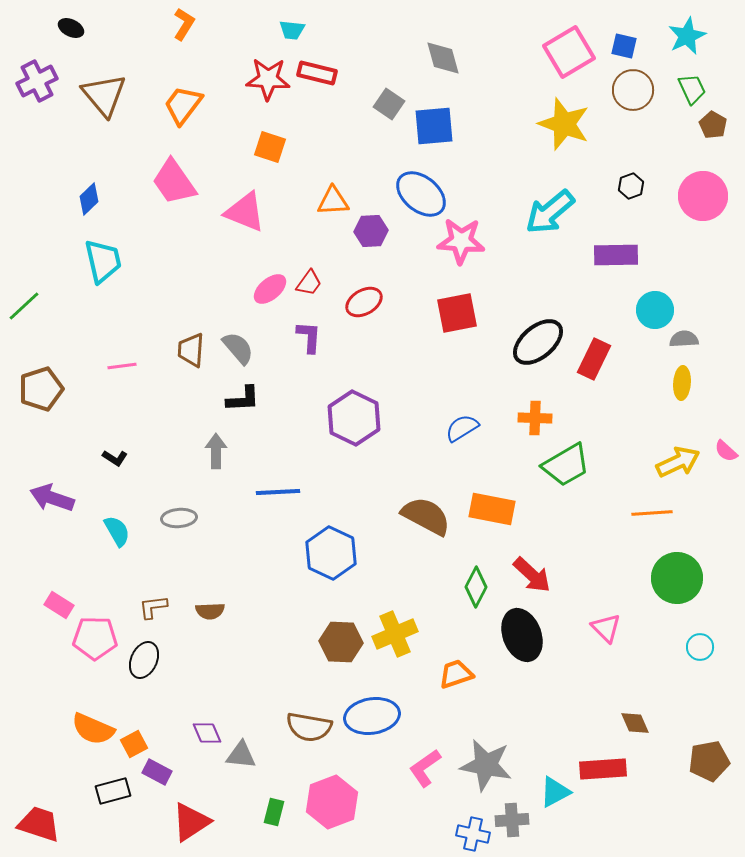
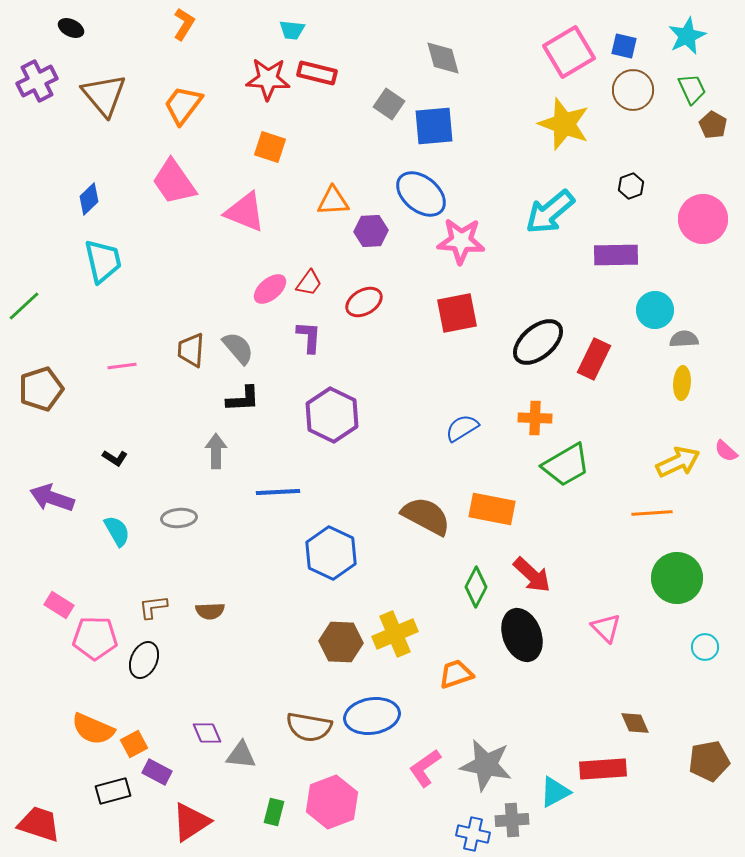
pink circle at (703, 196): moved 23 px down
purple hexagon at (354, 418): moved 22 px left, 3 px up
cyan circle at (700, 647): moved 5 px right
